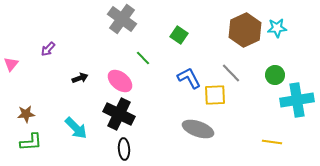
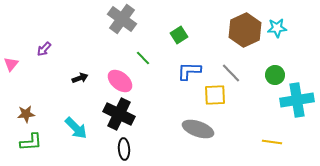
green square: rotated 24 degrees clockwise
purple arrow: moved 4 px left
blue L-shape: moved 7 px up; rotated 60 degrees counterclockwise
